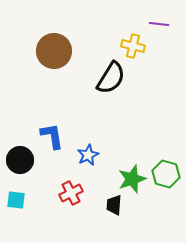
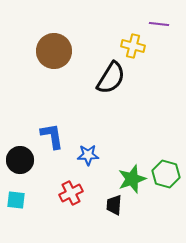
blue star: rotated 25 degrees clockwise
